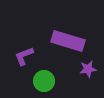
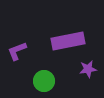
purple rectangle: rotated 28 degrees counterclockwise
purple L-shape: moved 7 px left, 5 px up
